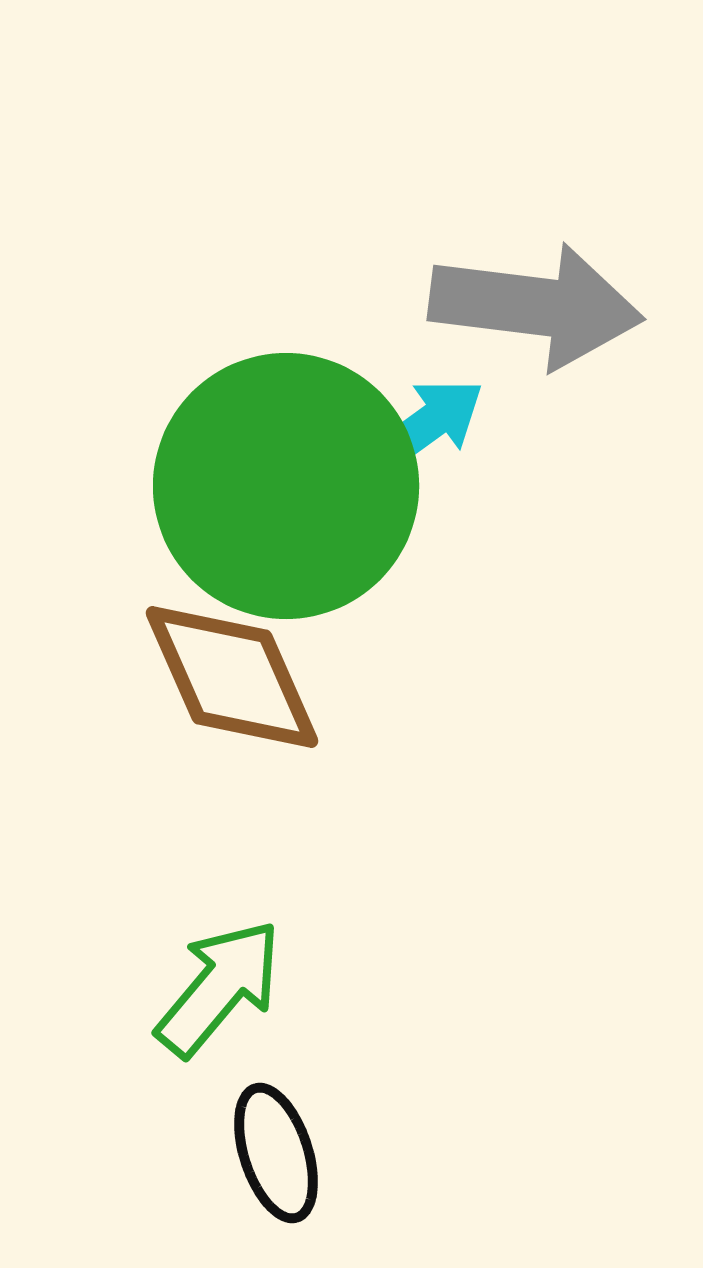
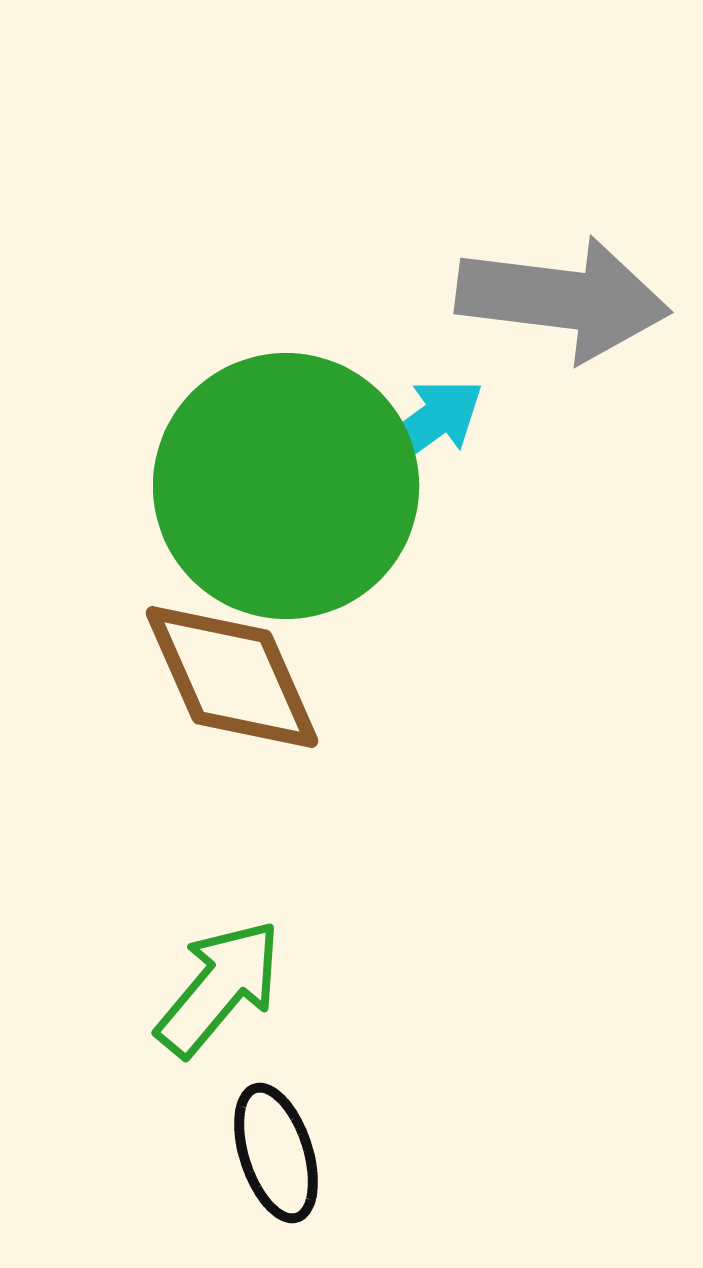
gray arrow: moved 27 px right, 7 px up
